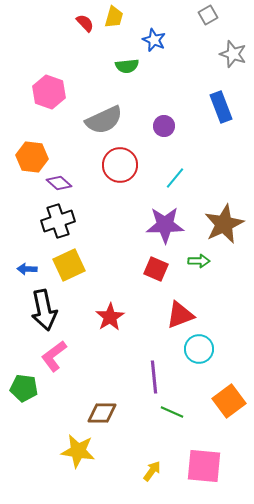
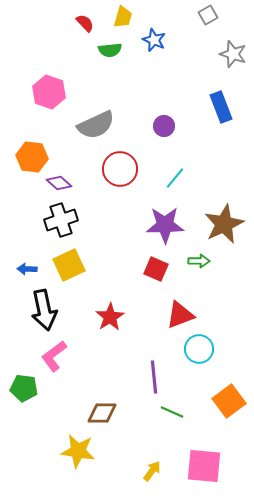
yellow trapezoid: moved 9 px right
green semicircle: moved 17 px left, 16 px up
gray semicircle: moved 8 px left, 5 px down
red circle: moved 4 px down
black cross: moved 3 px right, 1 px up
